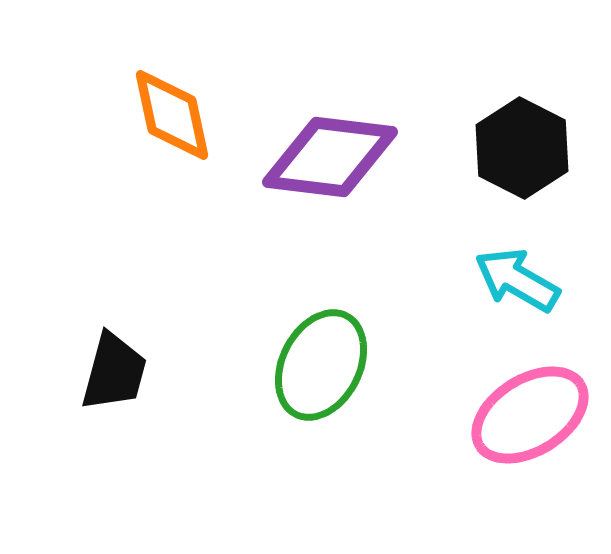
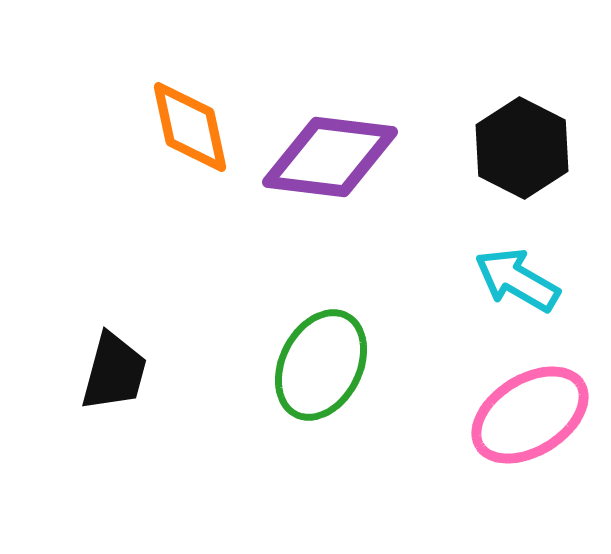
orange diamond: moved 18 px right, 12 px down
